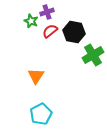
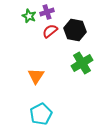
green star: moved 2 px left, 5 px up
black hexagon: moved 1 px right, 2 px up
green cross: moved 11 px left, 8 px down
